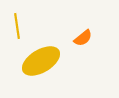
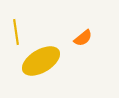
yellow line: moved 1 px left, 6 px down
